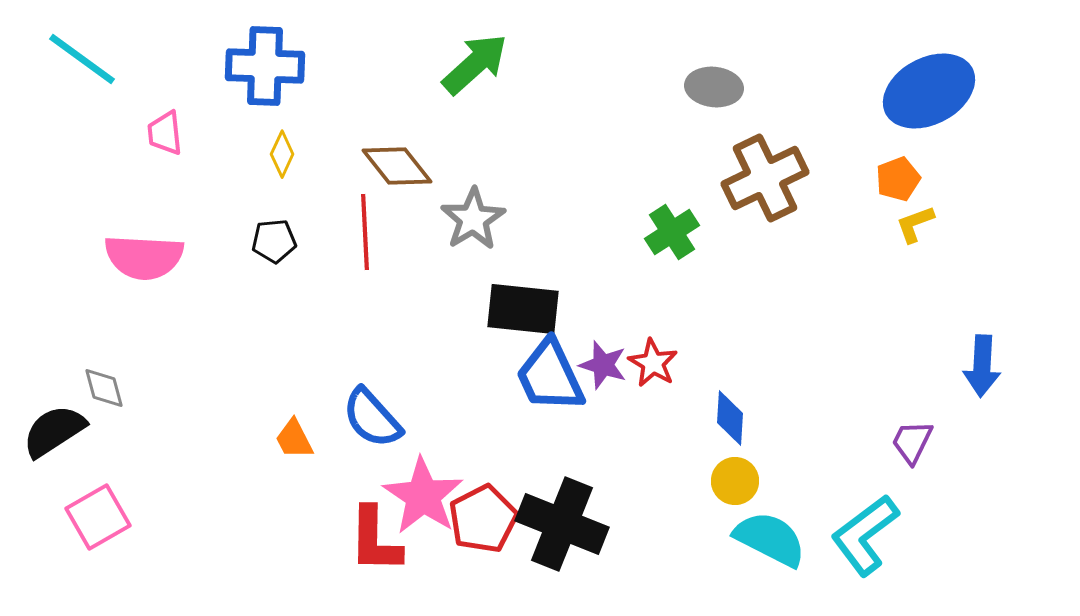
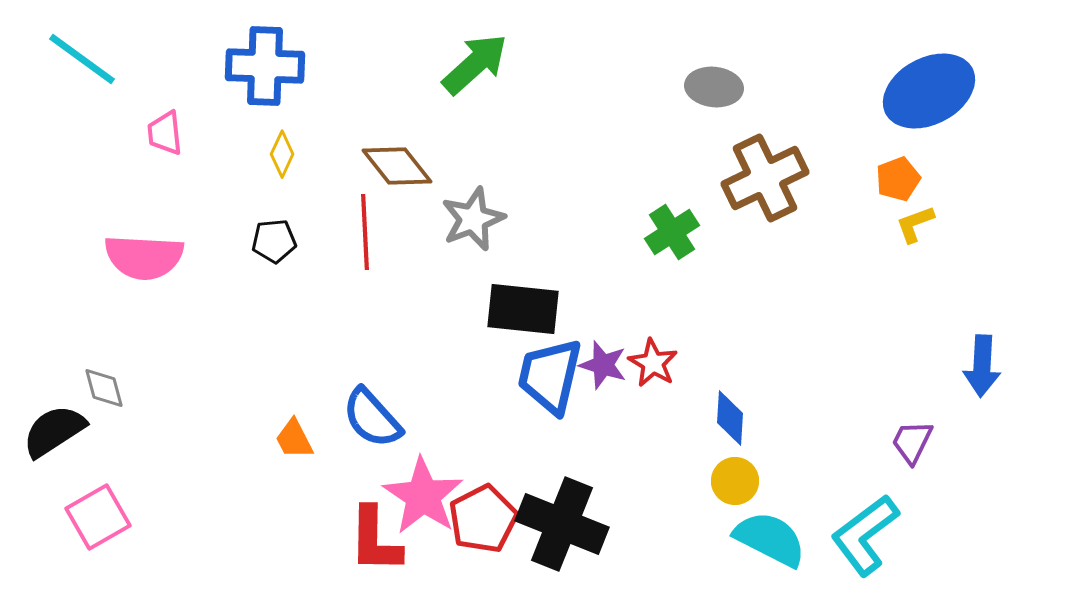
gray star: rotated 10 degrees clockwise
blue trapezoid: rotated 38 degrees clockwise
